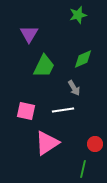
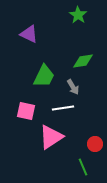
green star: rotated 24 degrees counterclockwise
purple triangle: rotated 36 degrees counterclockwise
green diamond: moved 2 px down; rotated 15 degrees clockwise
green trapezoid: moved 10 px down
gray arrow: moved 1 px left, 1 px up
white line: moved 2 px up
pink triangle: moved 4 px right, 6 px up
green line: moved 2 px up; rotated 36 degrees counterclockwise
